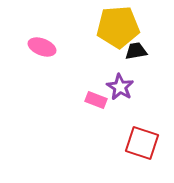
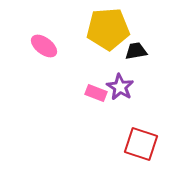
yellow pentagon: moved 10 px left, 2 px down
pink ellipse: moved 2 px right, 1 px up; rotated 16 degrees clockwise
pink rectangle: moved 7 px up
red square: moved 1 px left, 1 px down
